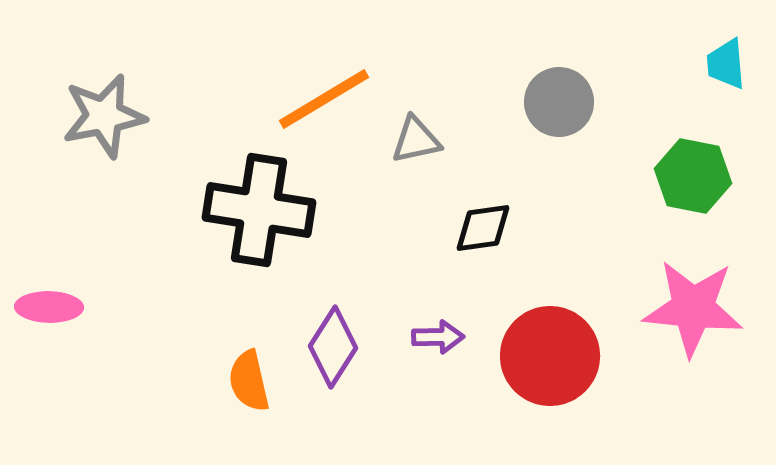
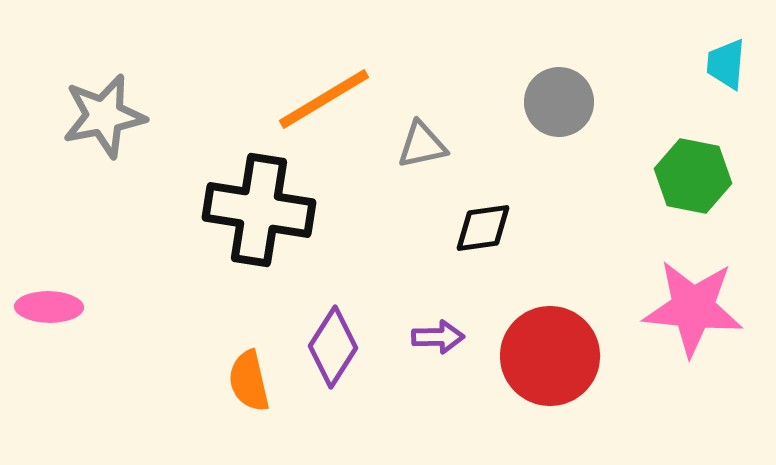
cyan trapezoid: rotated 10 degrees clockwise
gray triangle: moved 6 px right, 5 px down
